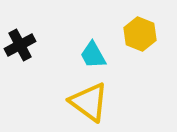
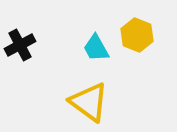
yellow hexagon: moved 3 px left, 1 px down
cyan trapezoid: moved 3 px right, 7 px up
